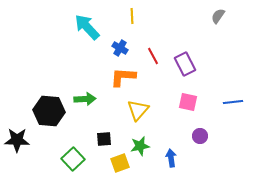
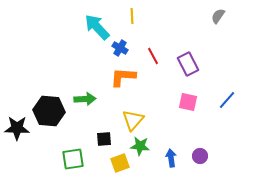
cyan arrow: moved 10 px right
purple rectangle: moved 3 px right
blue line: moved 6 px left, 2 px up; rotated 42 degrees counterclockwise
yellow triangle: moved 5 px left, 10 px down
purple circle: moved 20 px down
black star: moved 12 px up
green star: rotated 18 degrees clockwise
green square: rotated 35 degrees clockwise
